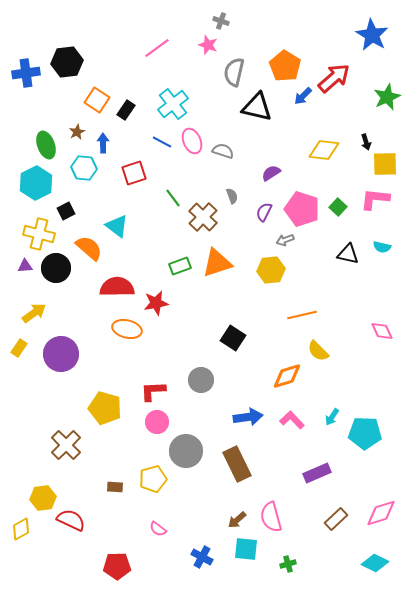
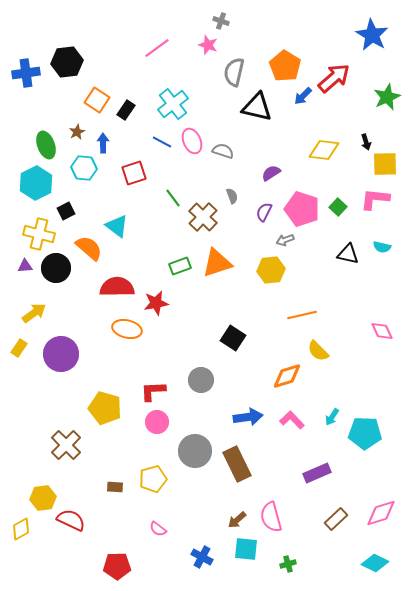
gray circle at (186, 451): moved 9 px right
